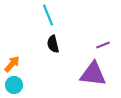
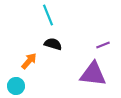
black semicircle: rotated 120 degrees clockwise
orange arrow: moved 17 px right, 3 px up
cyan circle: moved 2 px right, 1 px down
